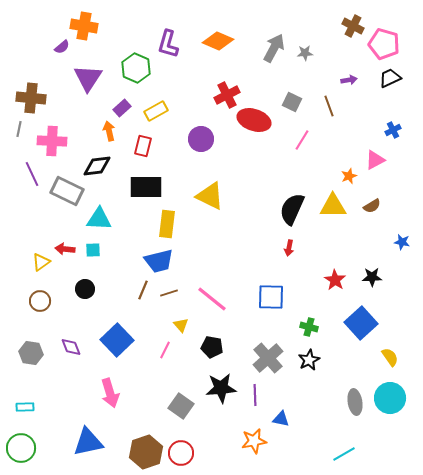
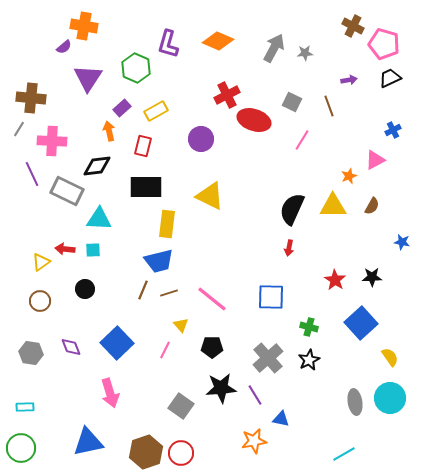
purple semicircle at (62, 47): moved 2 px right
gray line at (19, 129): rotated 21 degrees clockwise
brown semicircle at (372, 206): rotated 30 degrees counterclockwise
blue square at (117, 340): moved 3 px down
black pentagon at (212, 347): rotated 10 degrees counterclockwise
purple line at (255, 395): rotated 30 degrees counterclockwise
